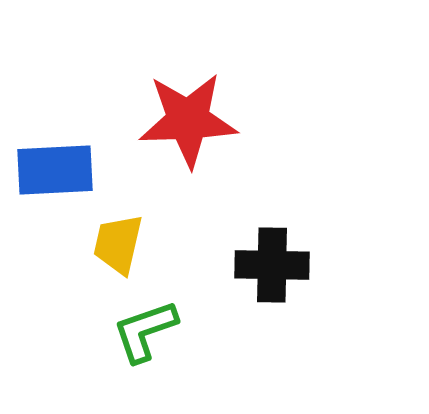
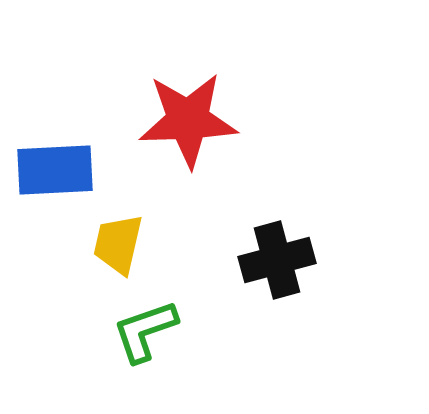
black cross: moved 5 px right, 5 px up; rotated 16 degrees counterclockwise
